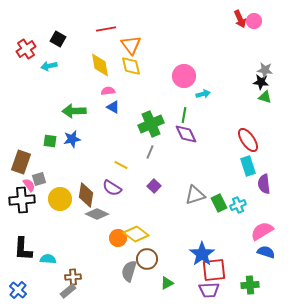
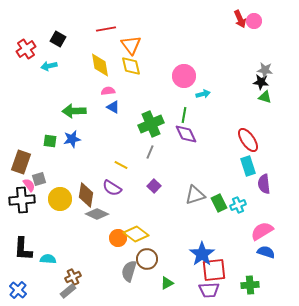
brown cross at (73, 277): rotated 21 degrees counterclockwise
